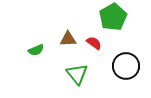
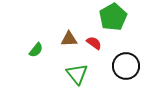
brown triangle: moved 1 px right
green semicircle: rotated 28 degrees counterclockwise
